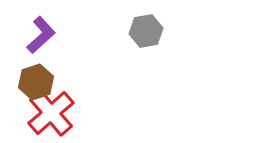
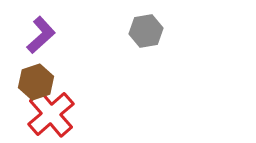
red cross: moved 1 px down
